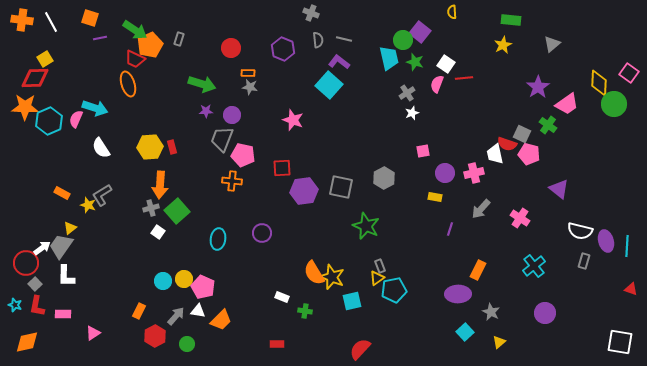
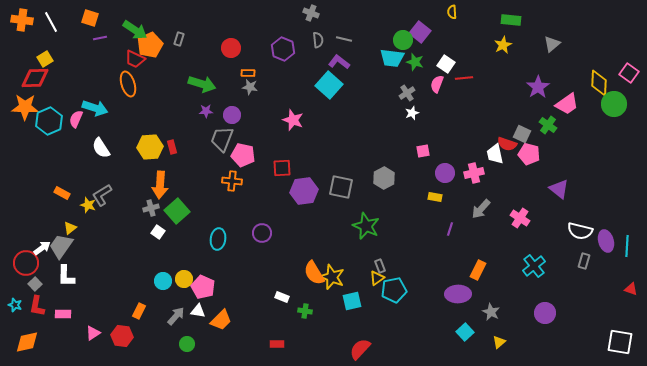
cyan trapezoid at (389, 58): moved 3 px right; rotated 110 degrees clockwise
red hexagon at (155, 336): moved 33 px left; rotated 25 degrees counterclockwise
